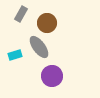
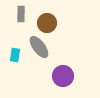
gray rectangle: rotated 28 degrees counterclockwise
cyan rectangle: rotated 64 degrees counterclockwise
purple circle: moved 11 px right
